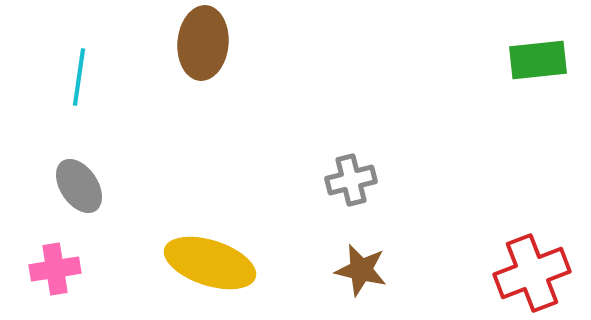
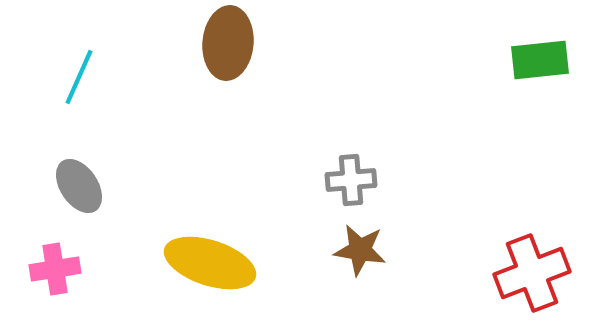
brown ellipse: moved 25 px right
green rectangle: moved 2 px right
cyan line: rotated 16 degrees clockwise
gray cross: rotated 9 degrees clockwise
brown star: moved 1 px left, 20 px up; rotated 4 degrees counterclockwise
